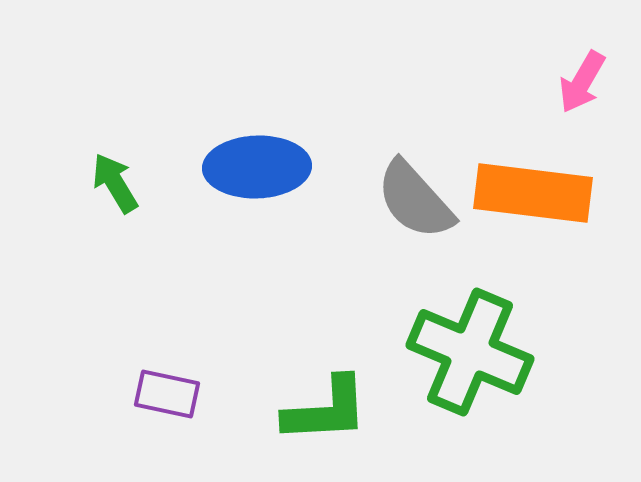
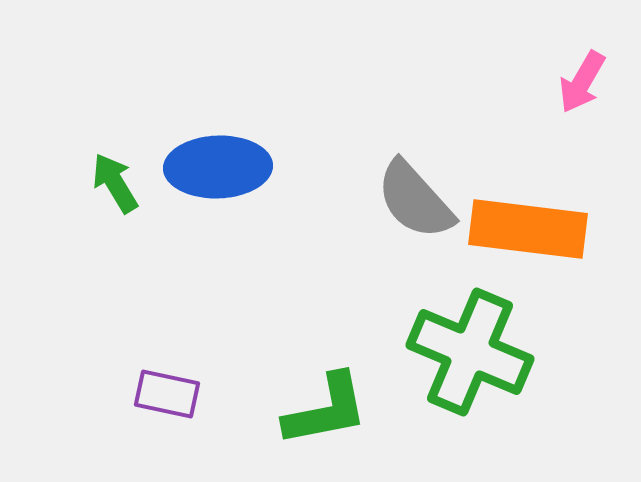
blue ellipse: moved 39 px left
orange rectangle: moved 5 px left, 36 px down
green L-shape: rotated 8 degrees counterclockwise
